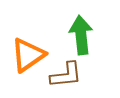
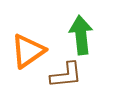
orange triangle: moved 4 px up
